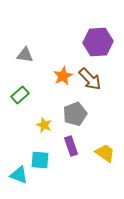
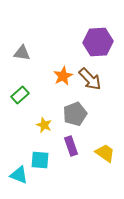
gray triangle: moved 3 px left, 2 px up
